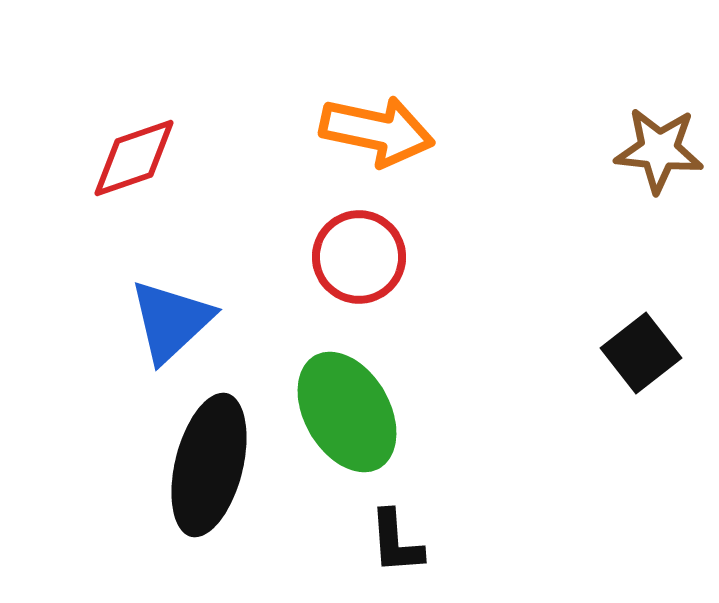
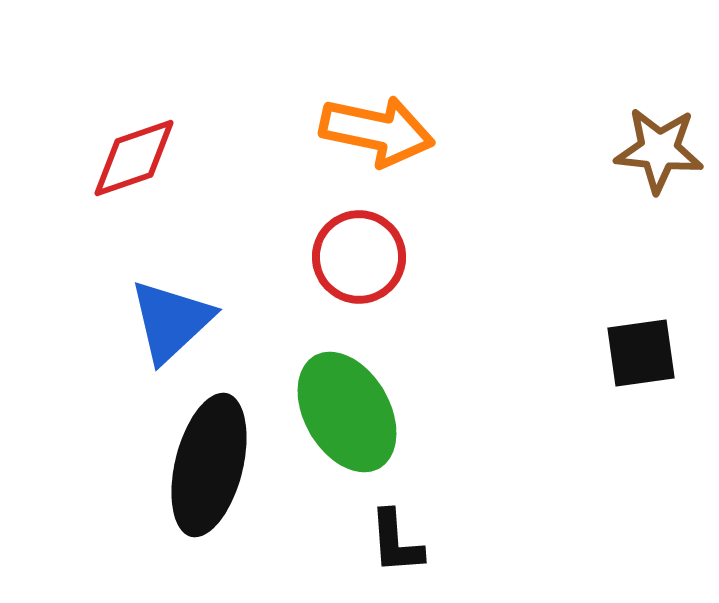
black square: rotated 30 degrees clockwise
